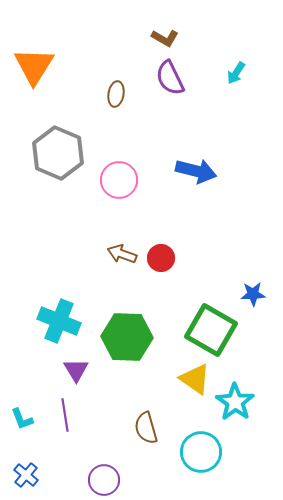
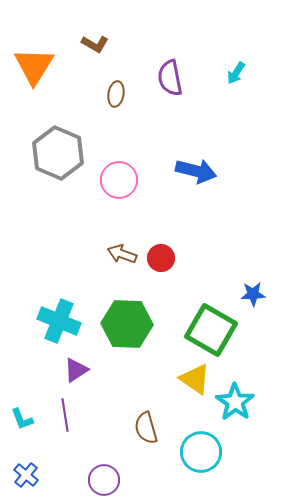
brown L-shape: moved 70 px left, 6 px down
purple semicircle: rotated 15 degrees clockwise
green hexagon: moved 13 px up
purple triangle: rotated 28 degrees clockwise
